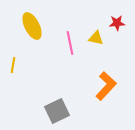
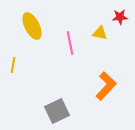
red star: moved 3 px right, 6 px up
yellow triangle: moved 4 px right, 5 px up
